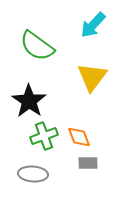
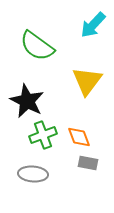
yellow triangle: moved 5 px left, 4 px down
black star: moved 2 px left; rotated 8 degrees counterclockwise
green cross: moved 1 px left, 1 px up
gray rectangle: rotated 12 degrees clockwise
